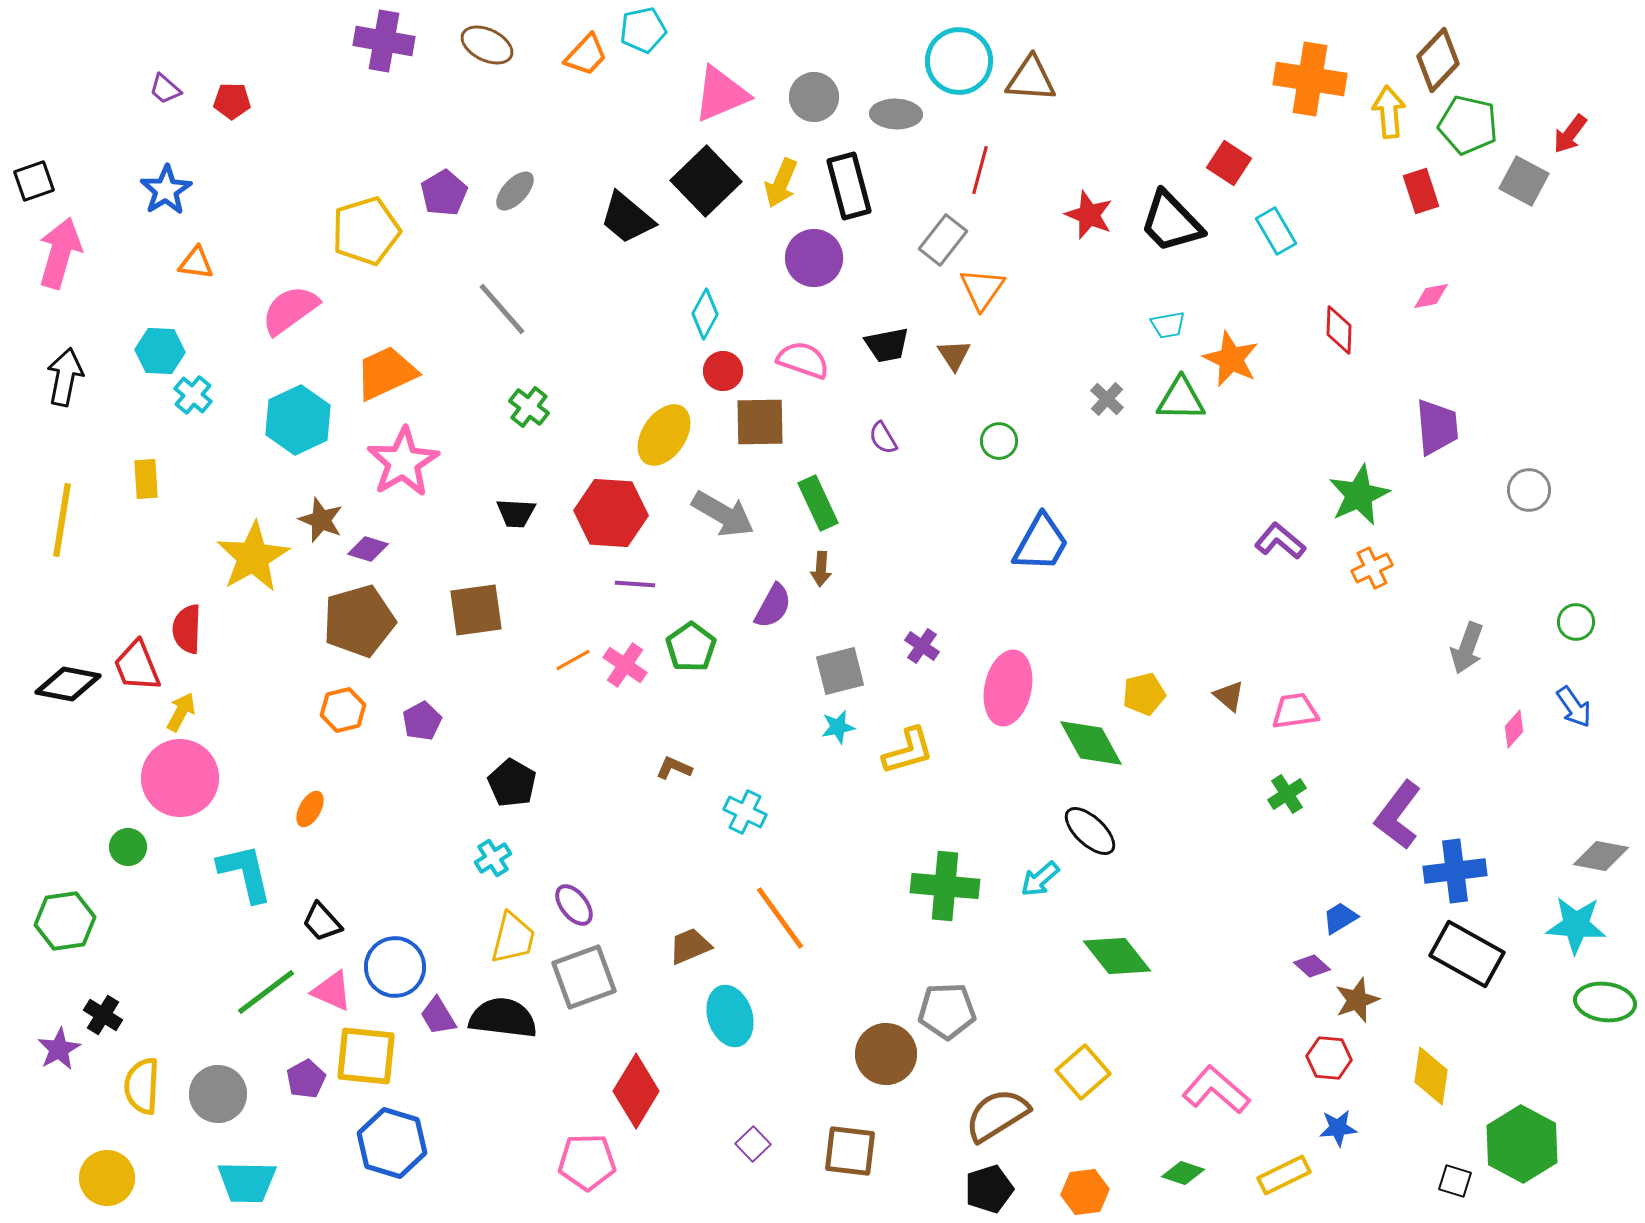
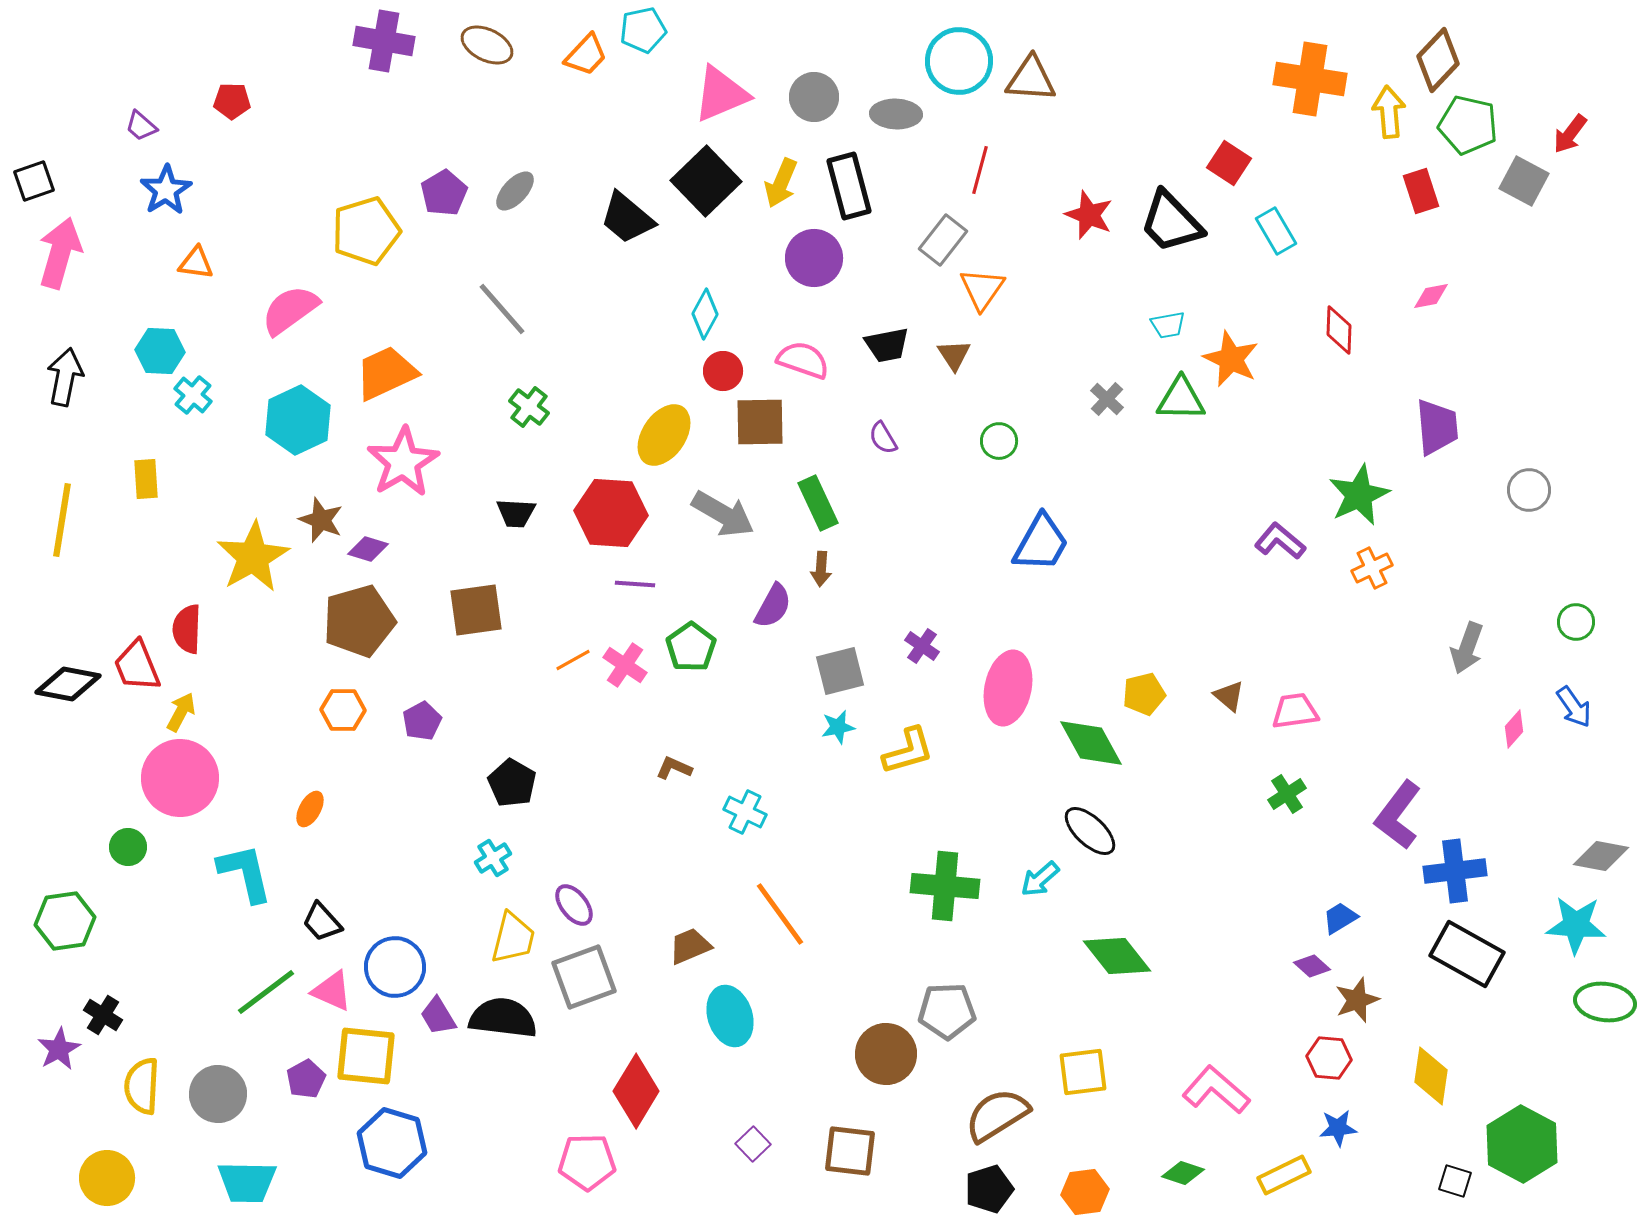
purple trapezoid at (165, 89): moved 24 px left, 37 px down
orange hexagon at (343, 710): rotated 15 degrees clockwise
orange line at (780, 918): moved 4 px up
yellow square at (1083, 1072): rotated 34 degrees clockwise
